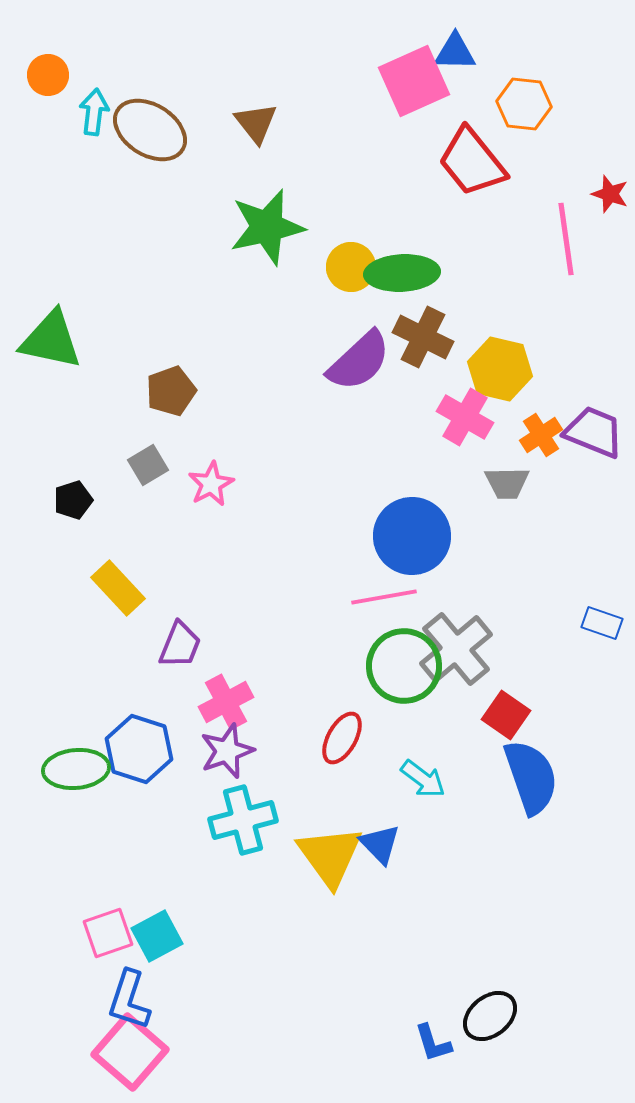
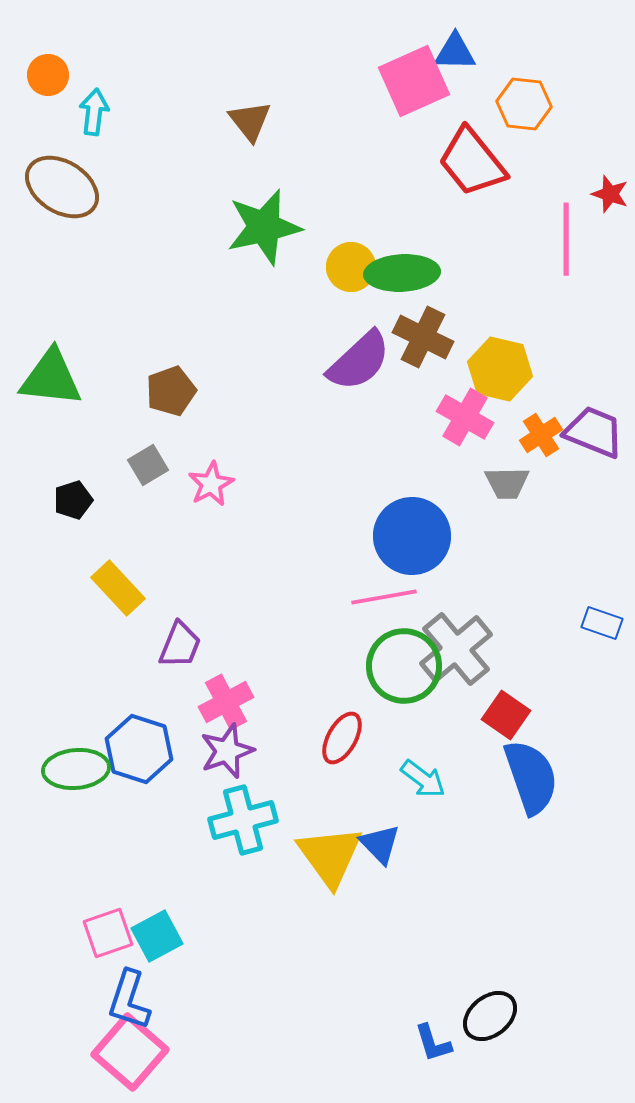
brown triangle at (256, 123): moved 6 px left, 2 px up
brown ellipse at (150, 130): moved 88 px left, 57 px down
green star at (267, 227): moved 3 px left
pink line at (566, 239): rotated 8 degrees clockwise
green triangle at (51, 340): moved 38 px down; rotated 6 degrees counterclockwise
